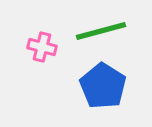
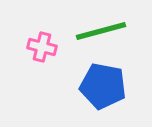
blue pentagon: rotated 21 degrees counterclockwise
